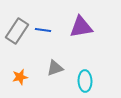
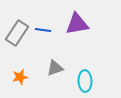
purple triangle: moved 4 px left, 3 px up
gray rectangle: moved 2 px down
